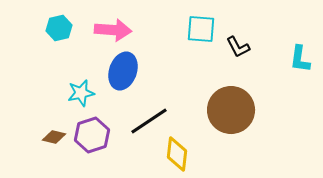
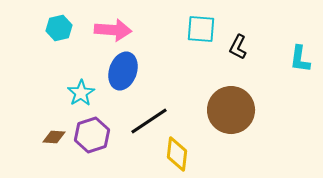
black L-shape: rotated 55 degrees clockwise
cyan star: rotated 20 degrees counterclockwise
brown diamond: rotated 10 degrees counterclockwise
